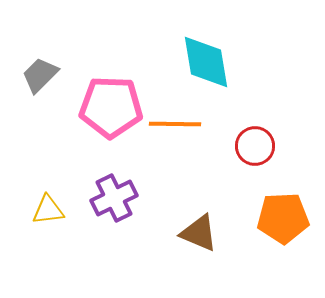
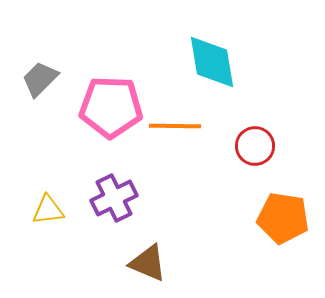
cyan diamond: moved 6 px right
gray trapezoid: moved 4 px down
orange line: moved 2 px down
orange pentagon: rotated 12 degrees clockwise
brown triangle: moved 51 px left, 30 px down
